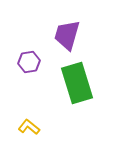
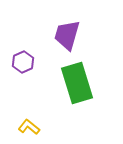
purple hexagon: moved 6 px left; rotated 15 degrees counterclockwise
